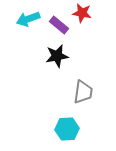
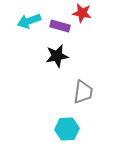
cyan arrow: moved 1 px right, 2 px down
purple rectangle: moved 1 px right, 1 px down; rotated 24 degrees counterclockwise
